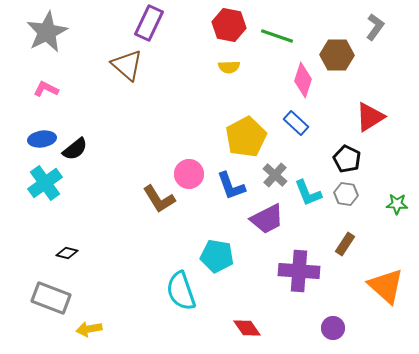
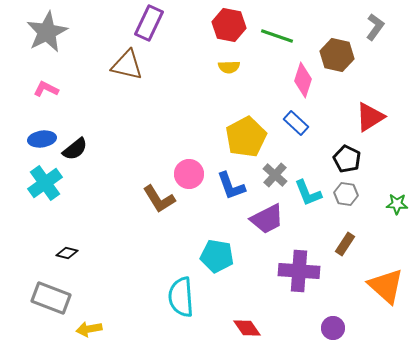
brown hexagon: rotated 12 degrees clockwise
brown triangle: rotated 28 degrees counterclockwise
cyan semicircle: moved 6 px down; rotated 15 degrees clockwise
